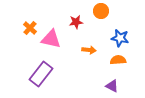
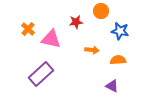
orange cross: moved 2 px left, 1 px down
blue star: moved 7 px up
orange arrow: moved 3 px right
purple rectangle: rotated 10 degrees clockwise
